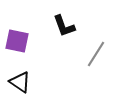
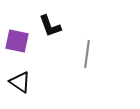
black L-shape: moved 14 px left
gray line: moved 9 px left; rotated 24 degrees counterclockwise
